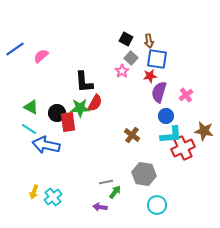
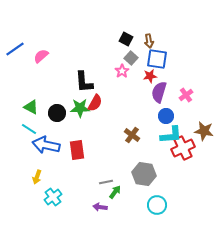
red rectangle: moved 9 px right, 28 px down
yellow arrow: moved 3 px right, 15 px up
